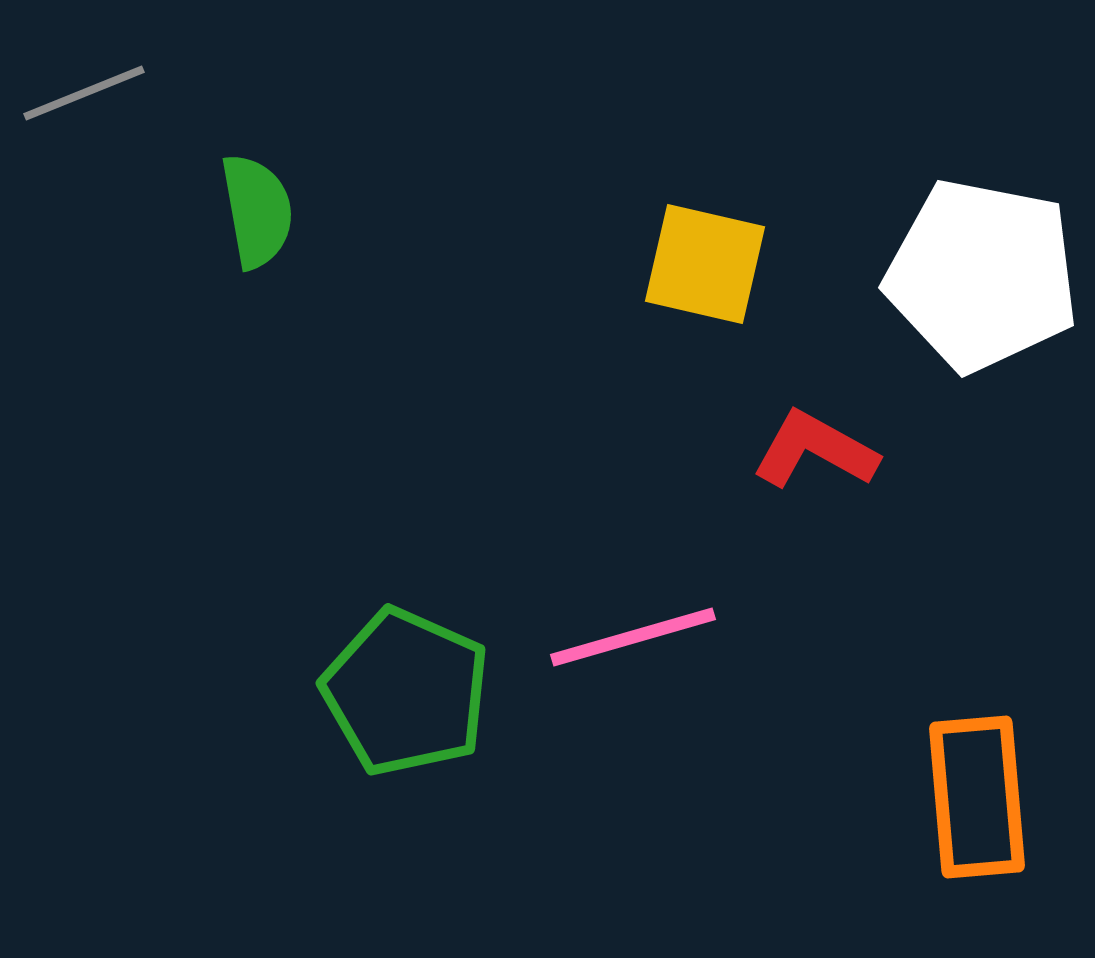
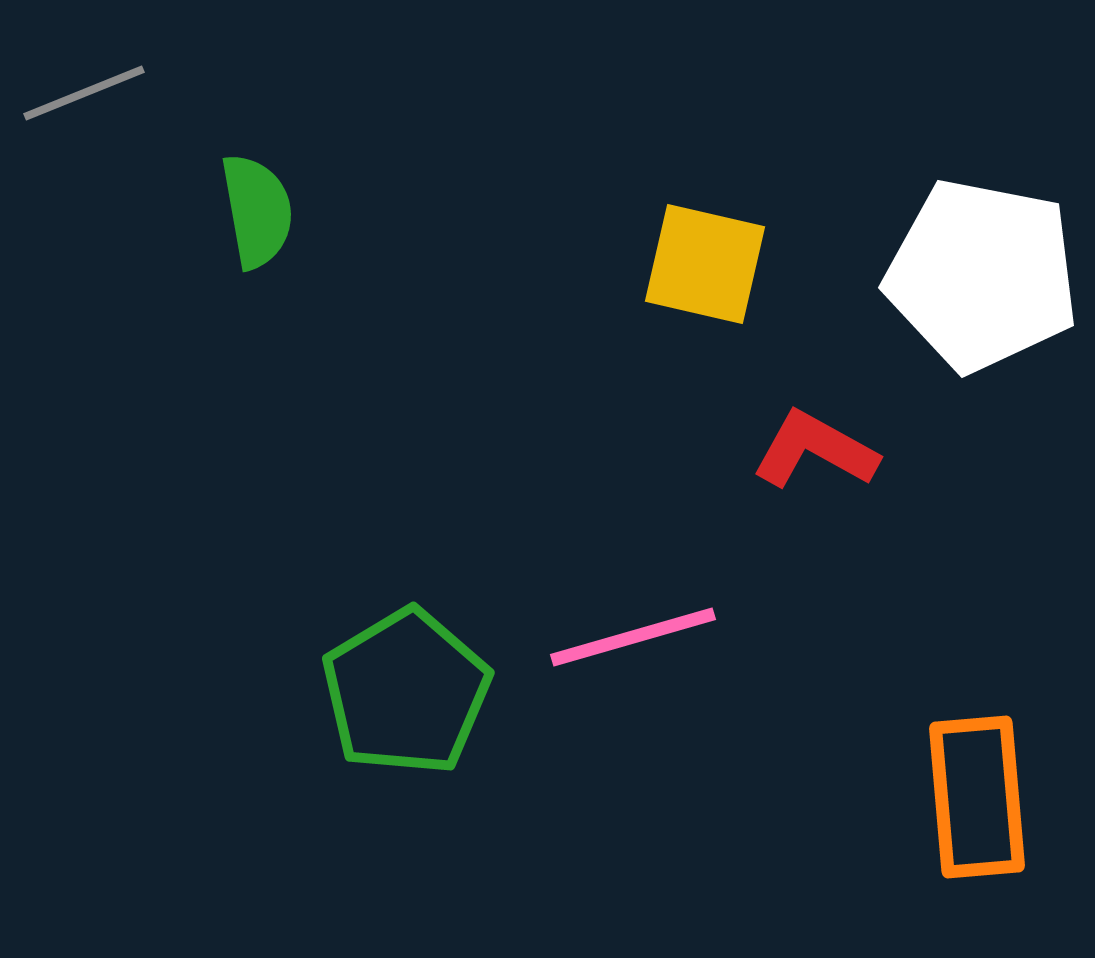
green pentagon: rotated 17 degrees clockwise
